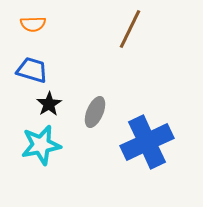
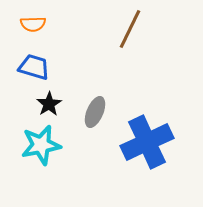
blue trapezoid: moved 2 px right, 3 px up
